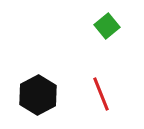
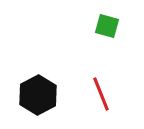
green square: rotated 35 degrees counterclockwise
